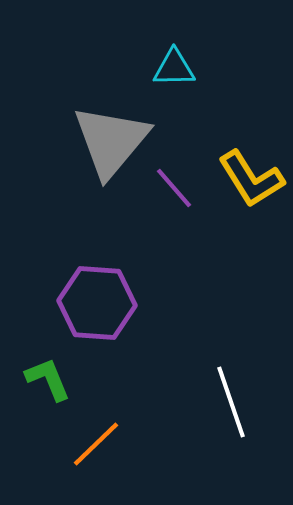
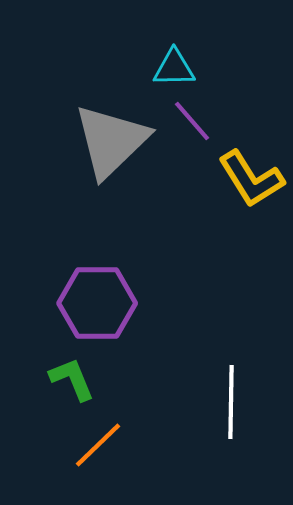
gray triangle: rotated 6 degrees clockwise
purple line: moved 18 px right, 67 px up
purple hexagon: rotated 4 degrees counterclockwise
green L-shape: moved 24 px right
white line: rotated 20 degrees clockwise
orange line: moved 2 px right, 1 px down
